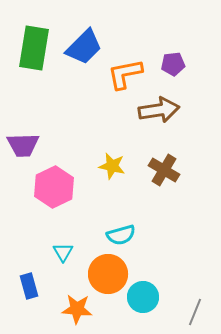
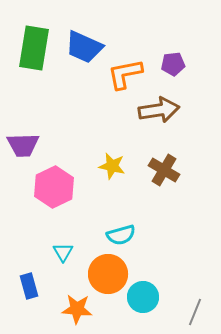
blue trapezoid: rotated 69 degrees clockwise
